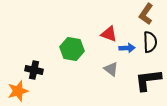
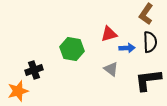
red triangle: rotated 36 degrees counterclockwise
black cross: rotated 30 degrees counterclockwise
